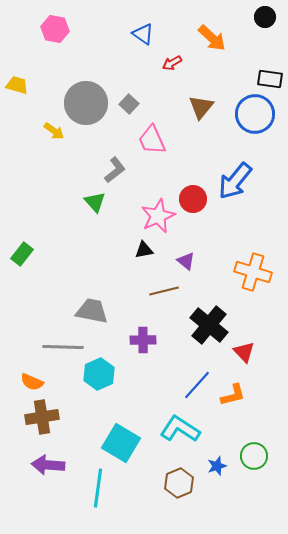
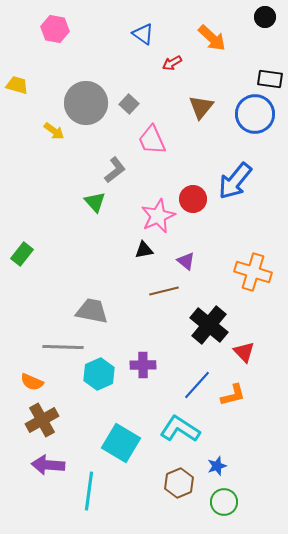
purple cross: moved 25 px down
brown cross: moved 3 px down; rotated 20 degrees counterclockwise
green circle: moved 30 px left, 46 px down
cyan line: moved 9 px left, 3 px down
